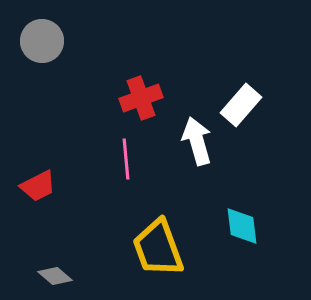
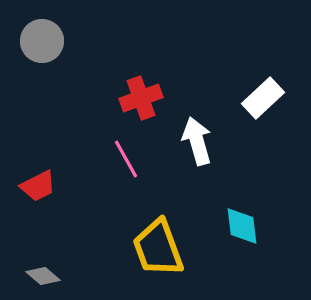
white rectangle: moved 22 px right, 7 px up; rotated 6 degrees clockwise
pink line: rotated 24 degrees counterclockwise
gray diamond: moved 12 px left
